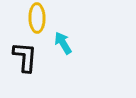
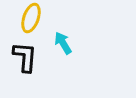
yellow ellipse: moved 6 px left; rotated 20 degrees clockwise
